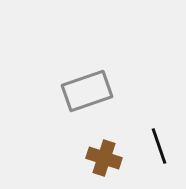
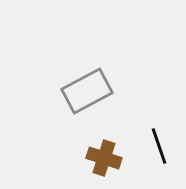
gray rectangle: rotated 9 degrees counterclockwise
